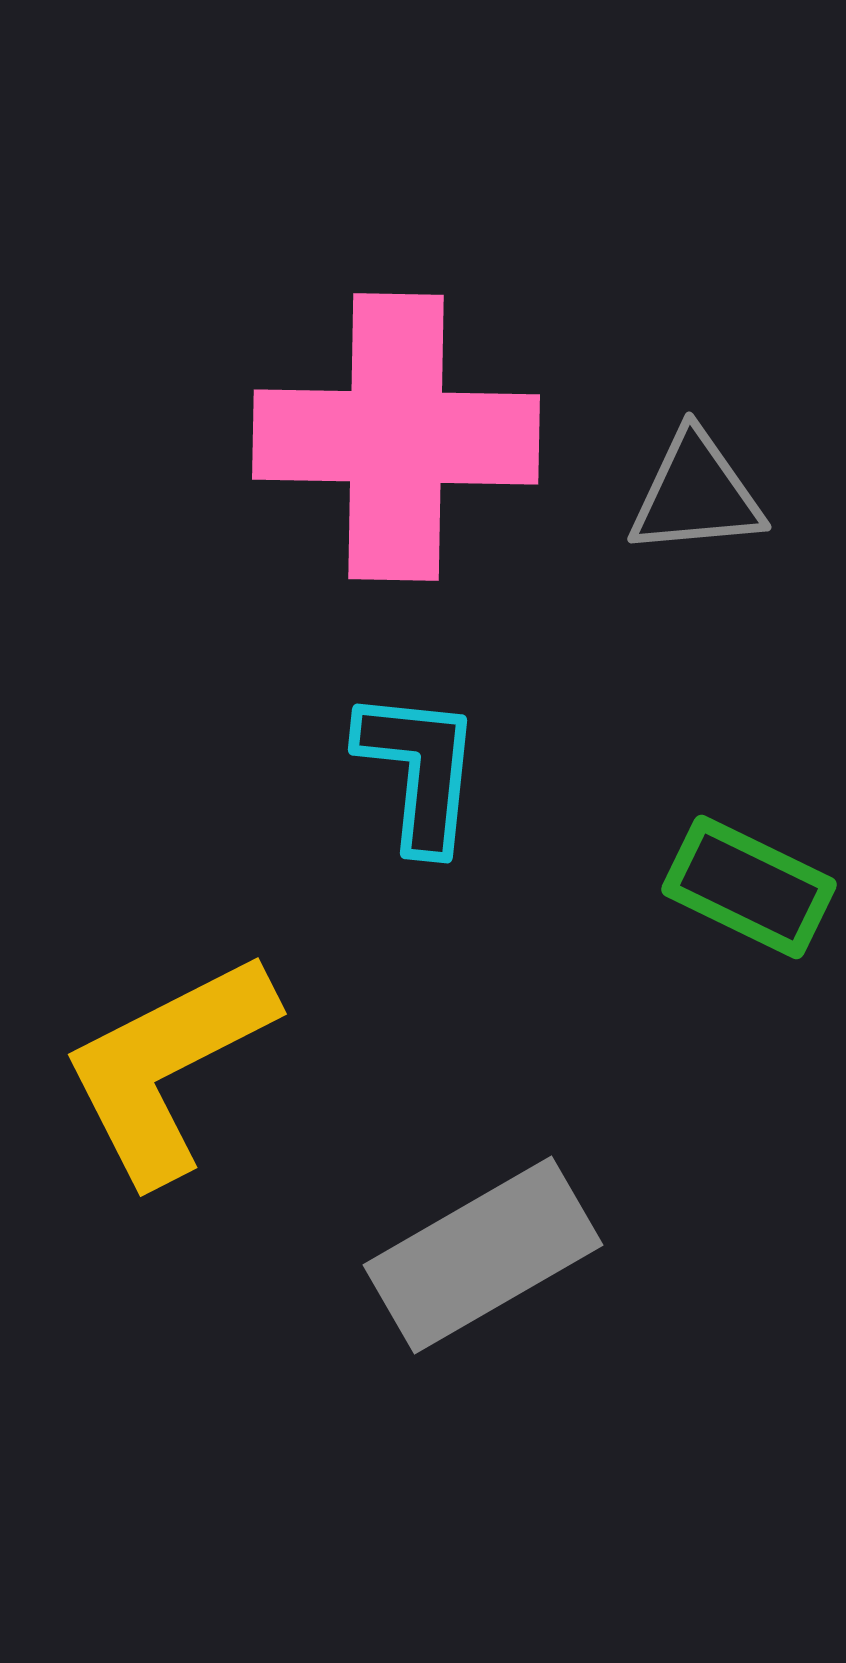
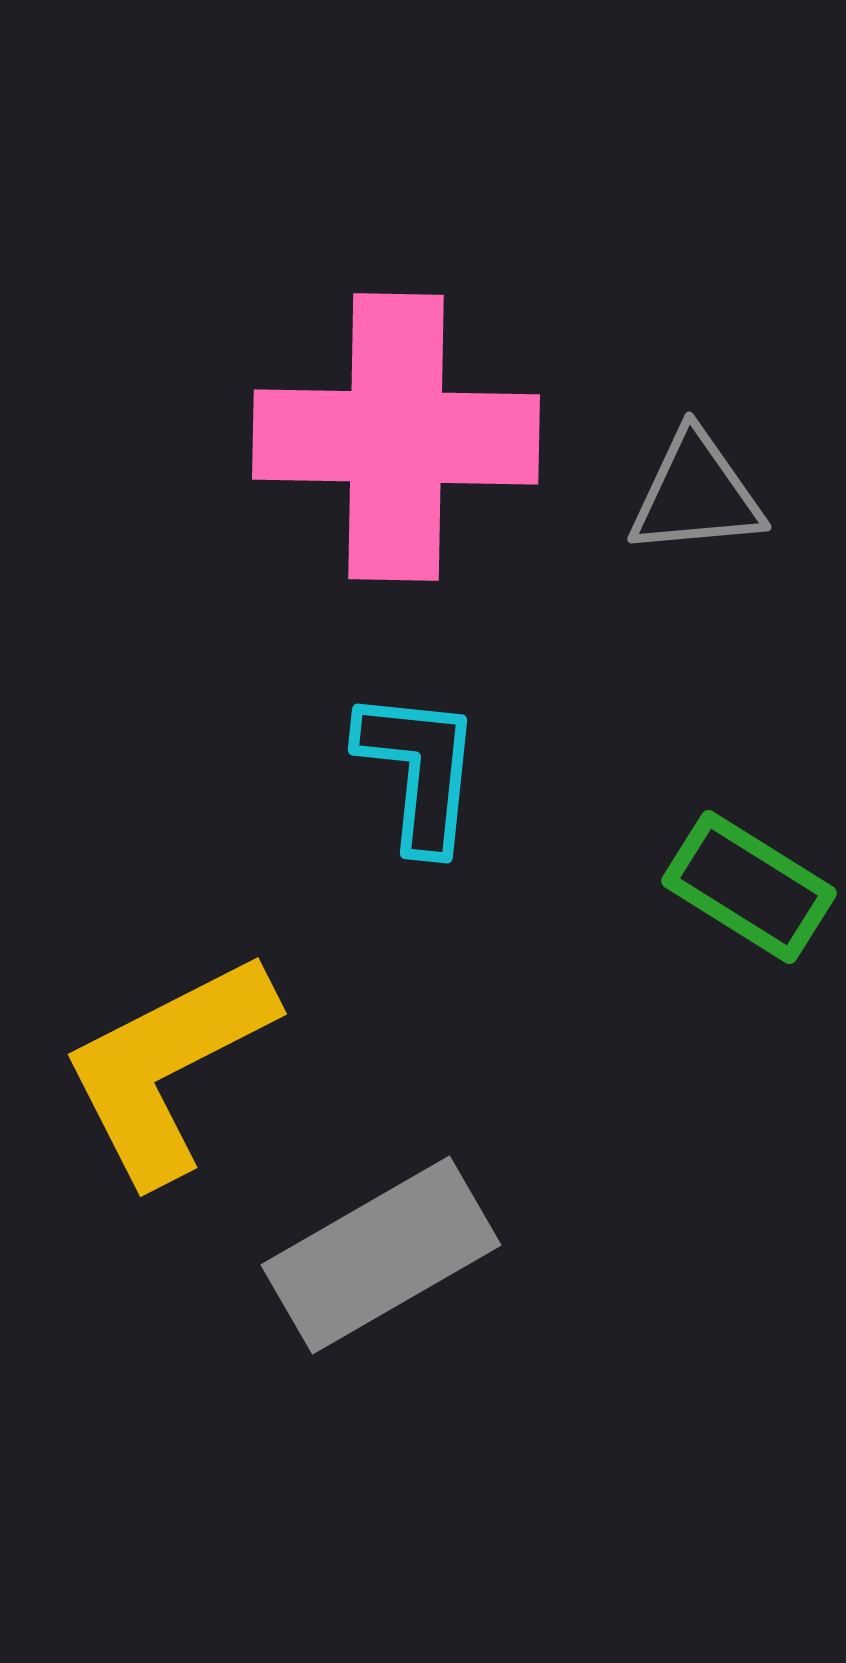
green rectangle: rotated 6 degrees clockwise
gray rectangle: moved 102 px left
